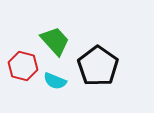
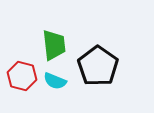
green trapezoid: moved 1 px left, 4 px down; rotated 36 degrees clockwise
red hexagon: moved 1 px left, 10 px down
